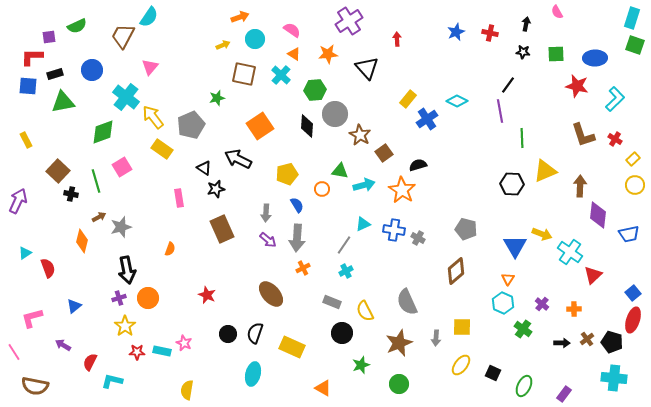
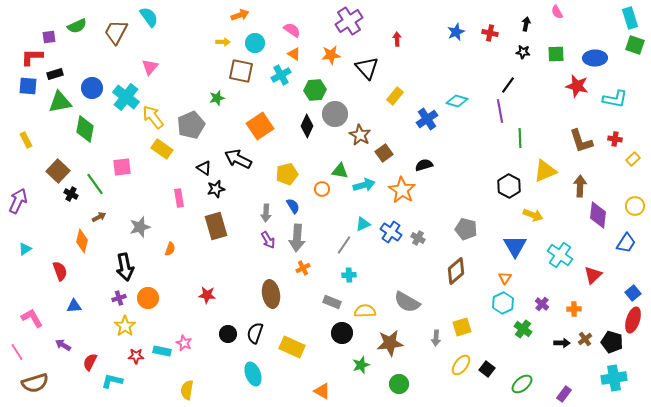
cyan semicircle at (149, 17): rotated 70 degrees counterclockwise
orange arrow at (240, 17): moved 2 px up
cyan rectangle at (632, 18): moved 2 px left; rotated 35 degrees counterclockwise
brown trapezoid at (123, 36): moved 7 px left, 4 px up
cyan circle at (255, 39): moved 4 px down
yellow arrow at (223, 45): moved 3 px up; rotated 24 degrees clockwise
orange star at (328, 54): moved 3 px right, 1 px down
blue circle at (92, 70): moved 18 px down
brown square at (244, 74): moved 3 px left, 3 px up
cyan cross at (281, 75): rotated 18 degrees clockwise
yellow rectangle at (408, 99): moved 13 px left, 3 px up
cyan L-shape at (615, 99): rotated 55 degrees clockwise
cyan diamond at (457, 101): rotated 10 degrees counterclockwise
green triangle at (63, 102): moved 3 px left
black diamond at (307, 126): rotated 20 degrees clockwise
green diamond at (103, 132): moved 18 px left, 3 px up; rotated 60 degrees counterclockwise
brown L-shape at (583, 135): moved 2 px left, 6 px down
green line at (522, 138): moved 2 px left
red cross at (615, 139): rotated 24 degrees counterclockwise
black semicircle at (418, 165): moved 6 px right
pink square at (122, 167): rotated 24 degrees clockwise
green line at (96, 181): moved 1 px left, 3 px down; rotated 20 degrees counterclockwise
black hexagon at (512, 184): moved 3 px left, 2 px down; rotated 25 degrees clockwise
yellow circle at (635, 185): moved 21 px down
black cross at (71, 194): rotated 16 degrees clockwise
blue semicircle at (297, 205): moved 4 px left, 1 px down
gray star at (121, 227): moved 19 px right
brown rectangle at (222, 229): moved 6 px left, 3 px up; rotated 8 degrees clockwise
blue cross at (394, 230): moved 3 px left, 2 px down; rotated 25 degrees clockwise
yellow arrow at (542, 234): moved 9 px left, 19 px up
blue trapezoid at (629, 234): moved 3 px left, 9 px down; rotated 45 degrees counterclockwise
purple arrow at (268, 240): rotated 18 degrees clockwise
cyan cross at (570, 252): moved 10 px left, 3 px down
cyan triangle at (25, 253): moved 4 px up
red semicircle at (48, 268): moved 12 px right, 3 px down
black arrow at (127, 270): moved 2 px left, 3 px up
cyan cross at (346, 271): moved 3 px right, 4 px down; rotated 24 degrees clockwise
orange triangle at (508, 279): moved 3 px left, 1 px up
brown ellipse at (271, 294): rotated 32 degrees clockwise
red star at (207, 295): rotated 18 degrees counterclockwise
gray semicircle at (407, 302): rotated 36 degrees counterclockwise
cyan hexagon at (503, 303): rotated 10 degrees clockwise
blue triangle at (74, 306): rotated 35 degrees clockwise
yellow semicircle at (365, 311): rotated 115 degrees clockwise
pink L-shape at (32, 318): rotated 75 degrees clockwise
yellow square at (462, 327): rotated 18 degrees counterclockwise
brown cross at (587, 339): moved 2 px left
brown star at (399, 343): moved 9 px left; rotated 16 degrees clockwise
pink line at (14, 352): moved 3 px right
red star at (137, 352): moved 1 px left, 4 px down
black square at (493, 373): moved 6 px left, 4 px up; rotated 14 degrees clockwise
cyan ellipse at (253, 374): rotated 35 degrees counterclockwise
cyan cross at (614, 378): rotated 15 degrees counterclockwise
brown semicircle at (35, 386): moved 3 px up; rotated 28 degrees counterclockwise
green ellipse at (524, 386): moved 2 px left, 2 px up; rotated 25 degrees clockwise
orange triangle at (323, 388): moved 1 px left, 3 px down
